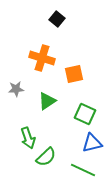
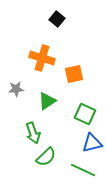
green arrow: moved 5 px right, 5 px up
